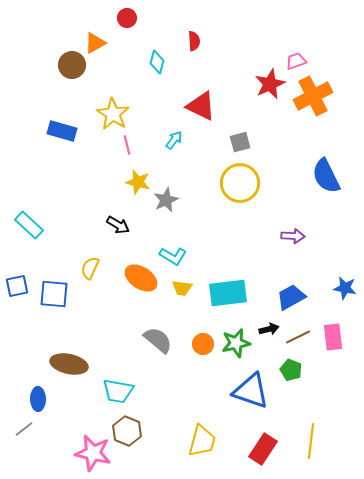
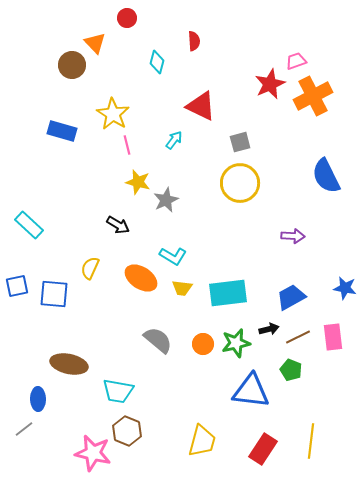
orange triangle at (95, 43): rotated 45 degrees counterclockwise
blue triangle at (251, 391): rotated 12 degrees counterclockwise
